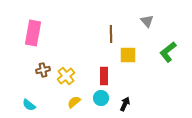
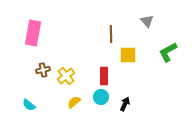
green L-shape: rotated 10 degrees clockwise
cyan circle: moved 1 px up
